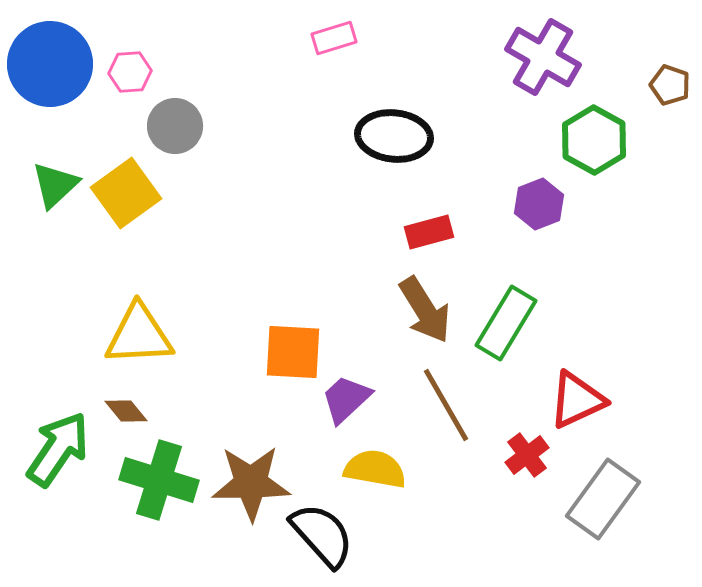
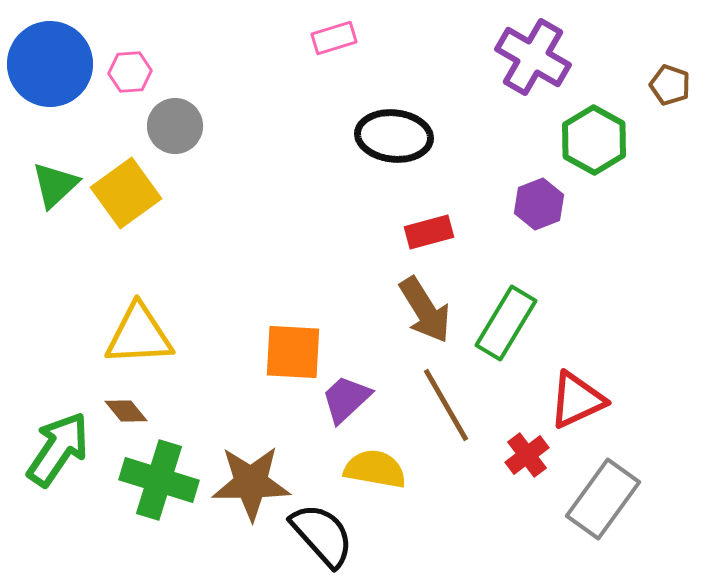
purple cross: moved 10 px left
